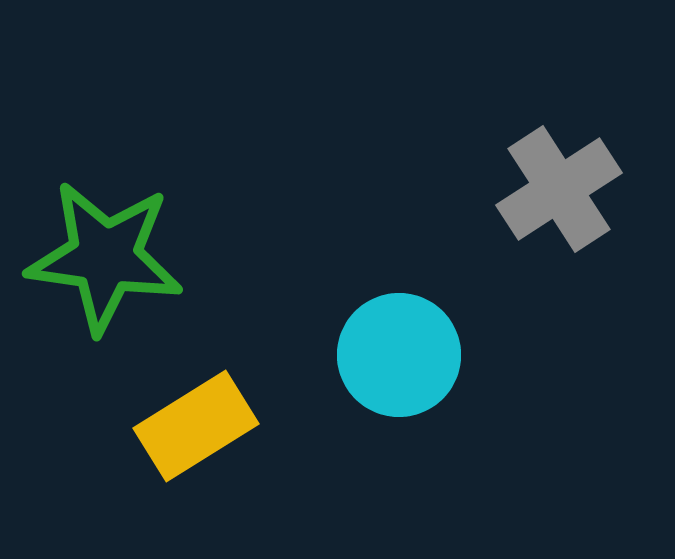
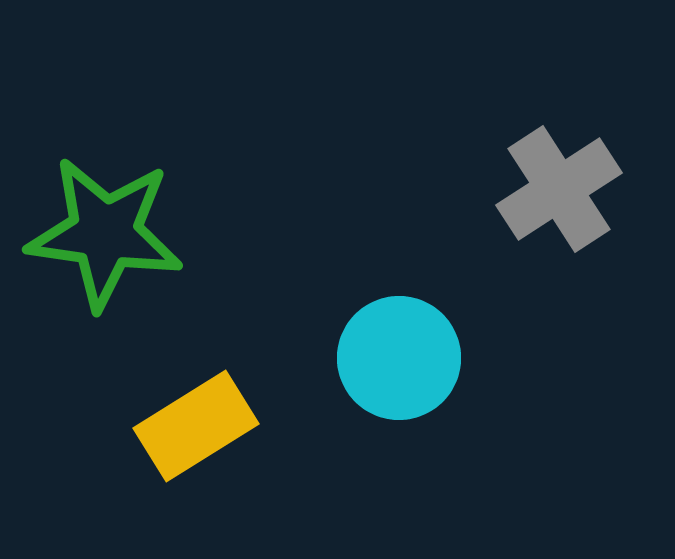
green star: moved 24 px up
cyan circle: moved 3 px down
